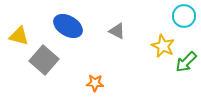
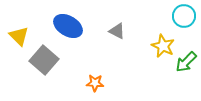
yellow triangle: rotated 30 degrees clockwise
